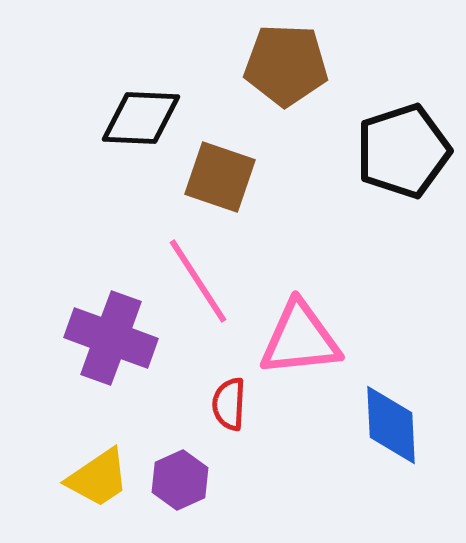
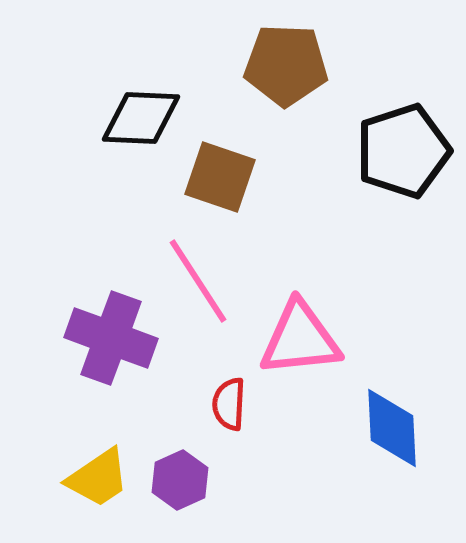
blue diamond: moved 1 px right, 3 px down
